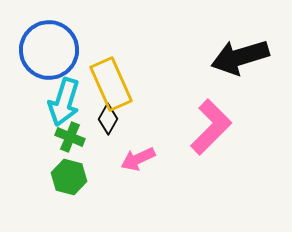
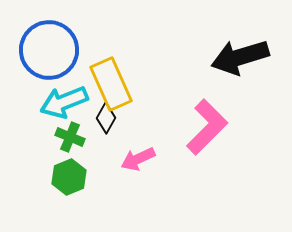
cyan arrow: rotated 51 degrees clockwise
black diamond: moved 2 px left, 1 px up
pink L-shape: moved 4 px left
green hexagon: rotated 24 degrees clockwise
